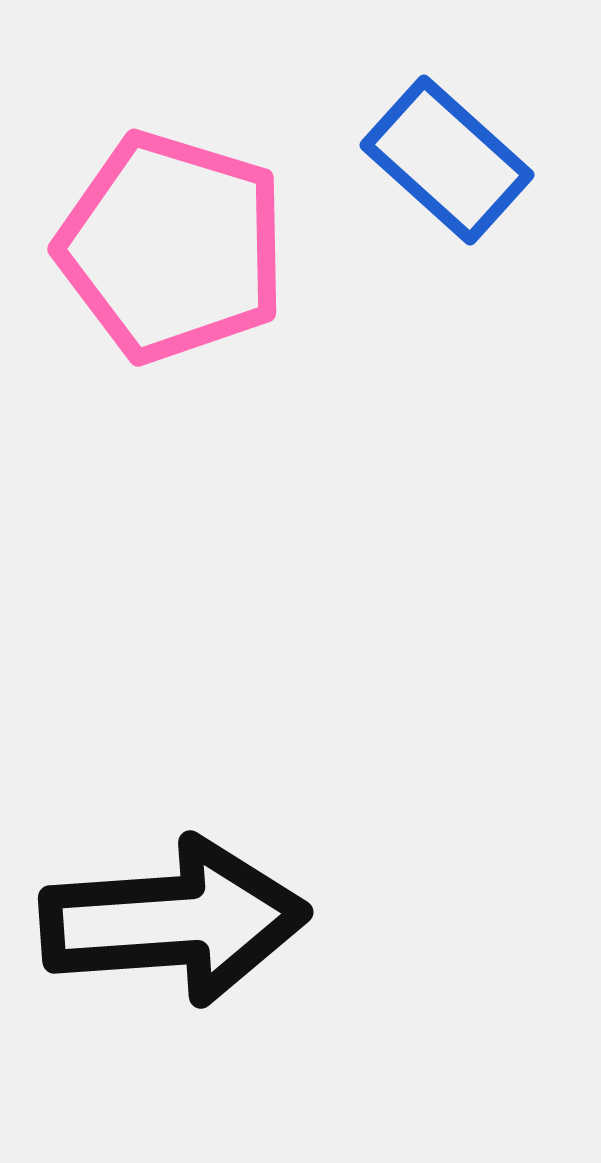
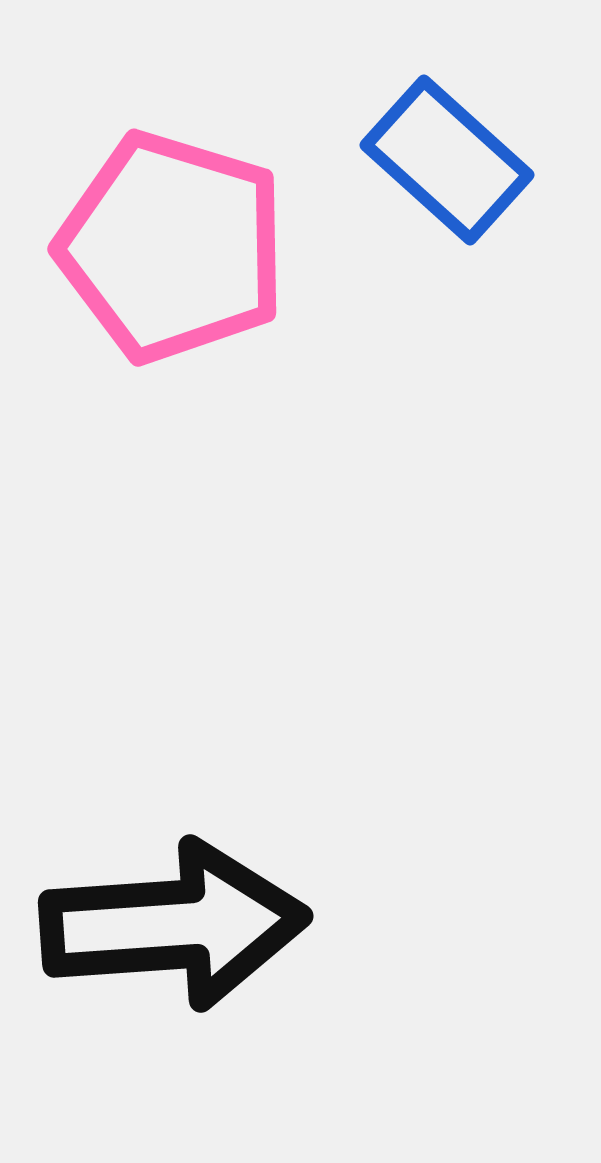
black arrow: moved 4 px down
